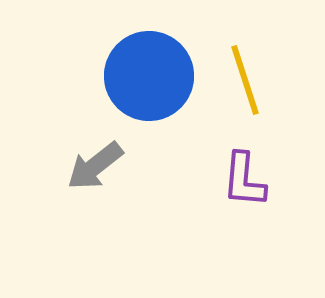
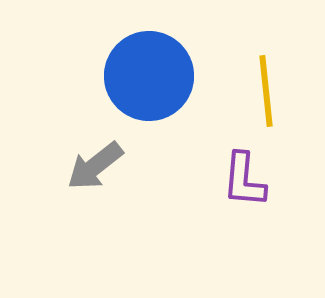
yellow line: moved 21 px right, 11 px down; rotated 12 degrees clockwise
